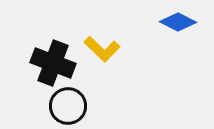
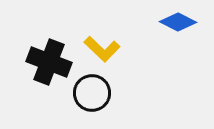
black cross: moved 4 px left, 1 px up
black circle: moved 24 px right, 13 px up
